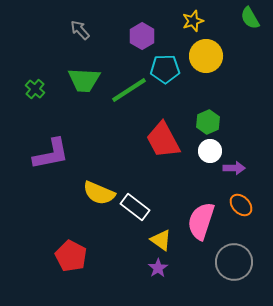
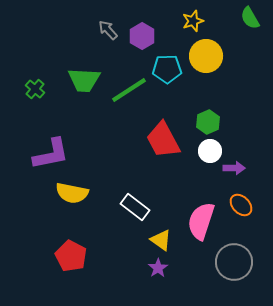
gray arrow: moved 28 px right
cyan pentagon: moved 2 px right
yellow semicircle: moved 27 px left; rotated 12 degrees counterclockwise
